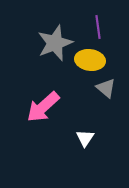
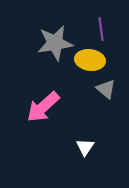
purple line: moved 3 px right, 2 px down
gray star: rotated 12 degrees clockwise
gray triangle: moved 1 px down
white triangle: moved 9 px down
